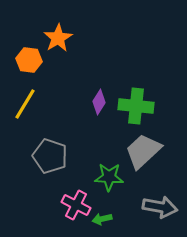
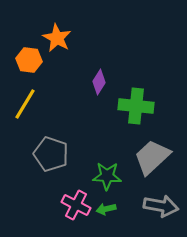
orange star: moved 1 px left; rotated 12 degrees counterclockwise
purple diamond: moved 20 px up
gray trapezoid: moved 9 px right, 6 px down
gray pentagon: moved 1 px right, 2 px up
green star: moved 2 px left, 1 px up
gray arrow: moved 1 px right, 1 px up
green arrow: moved 4 px right, 10 px up
